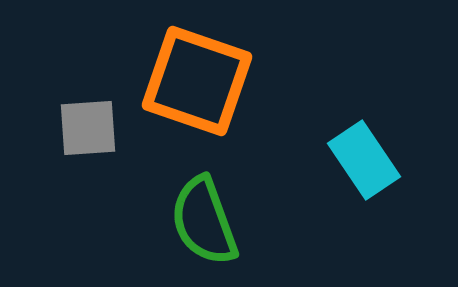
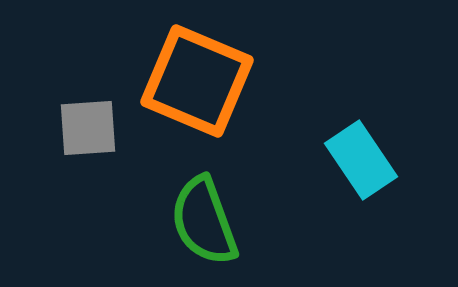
orange square: rotated 4 degrees clockwise
cyan rectangle: moved 3 px left
